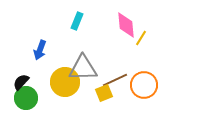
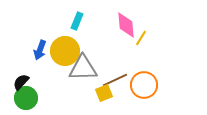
yellow circle: moved 31 px up
